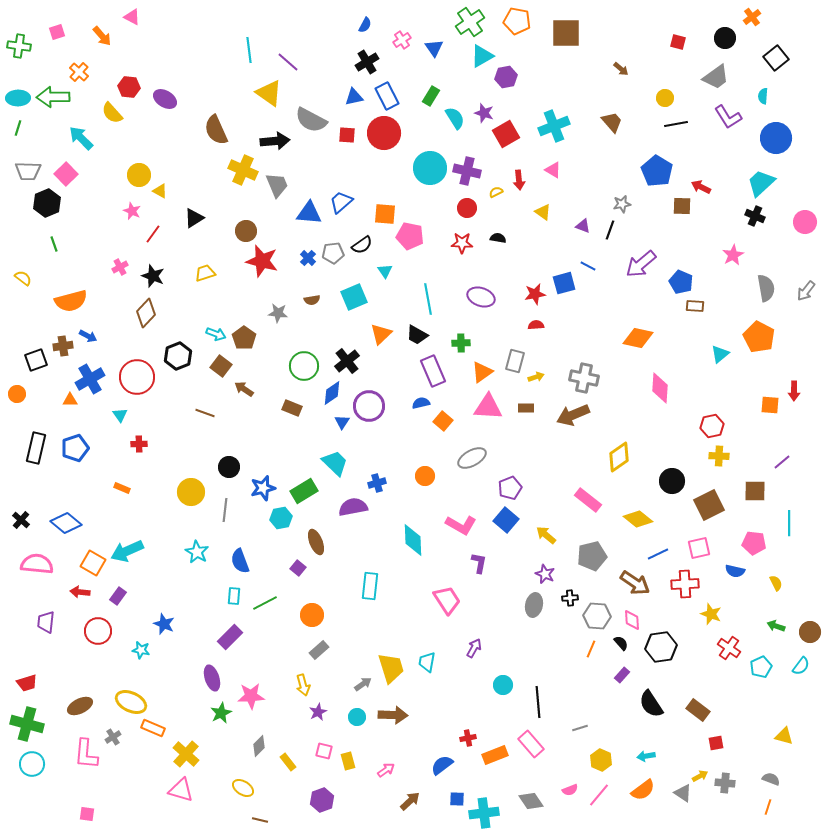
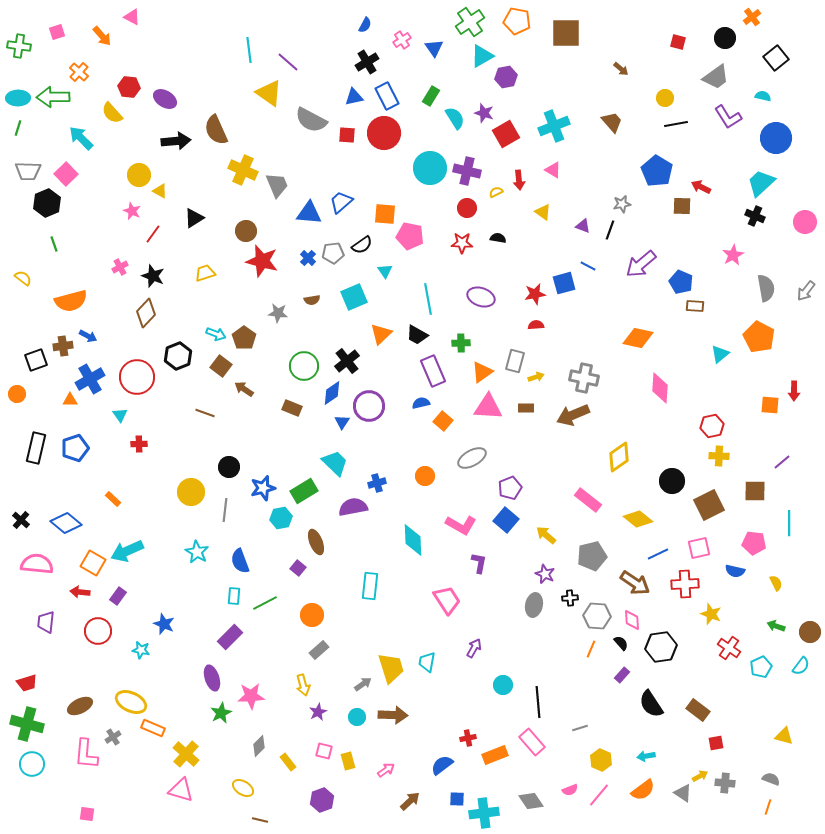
cyan semicircle at (763, 96): rotated 98 degrees clockwise
black arrow at (275, 141): moved 99 px left
orange rectangle at (122, 488): moved 9 px left, 11 px down; rotated 21 degrees clockwise
pink rectangle at (531, 744): moved 1 px right, 2 px up
